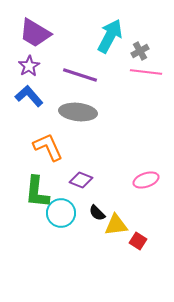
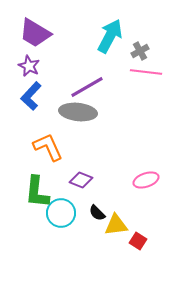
purple star: rotated 15 degrees counterclockwise
purple line: moved 7 px right, 12 px down; rotated 48 degrees counterclockwise
blue L-shape: moved 2 px right; rotated 96 degrees counterclockwise
